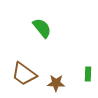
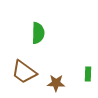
green semicircle: moved 4 px left, 5 px down; rotated 40 degrees clockwise
brown trapezoid: moved 2 px up
